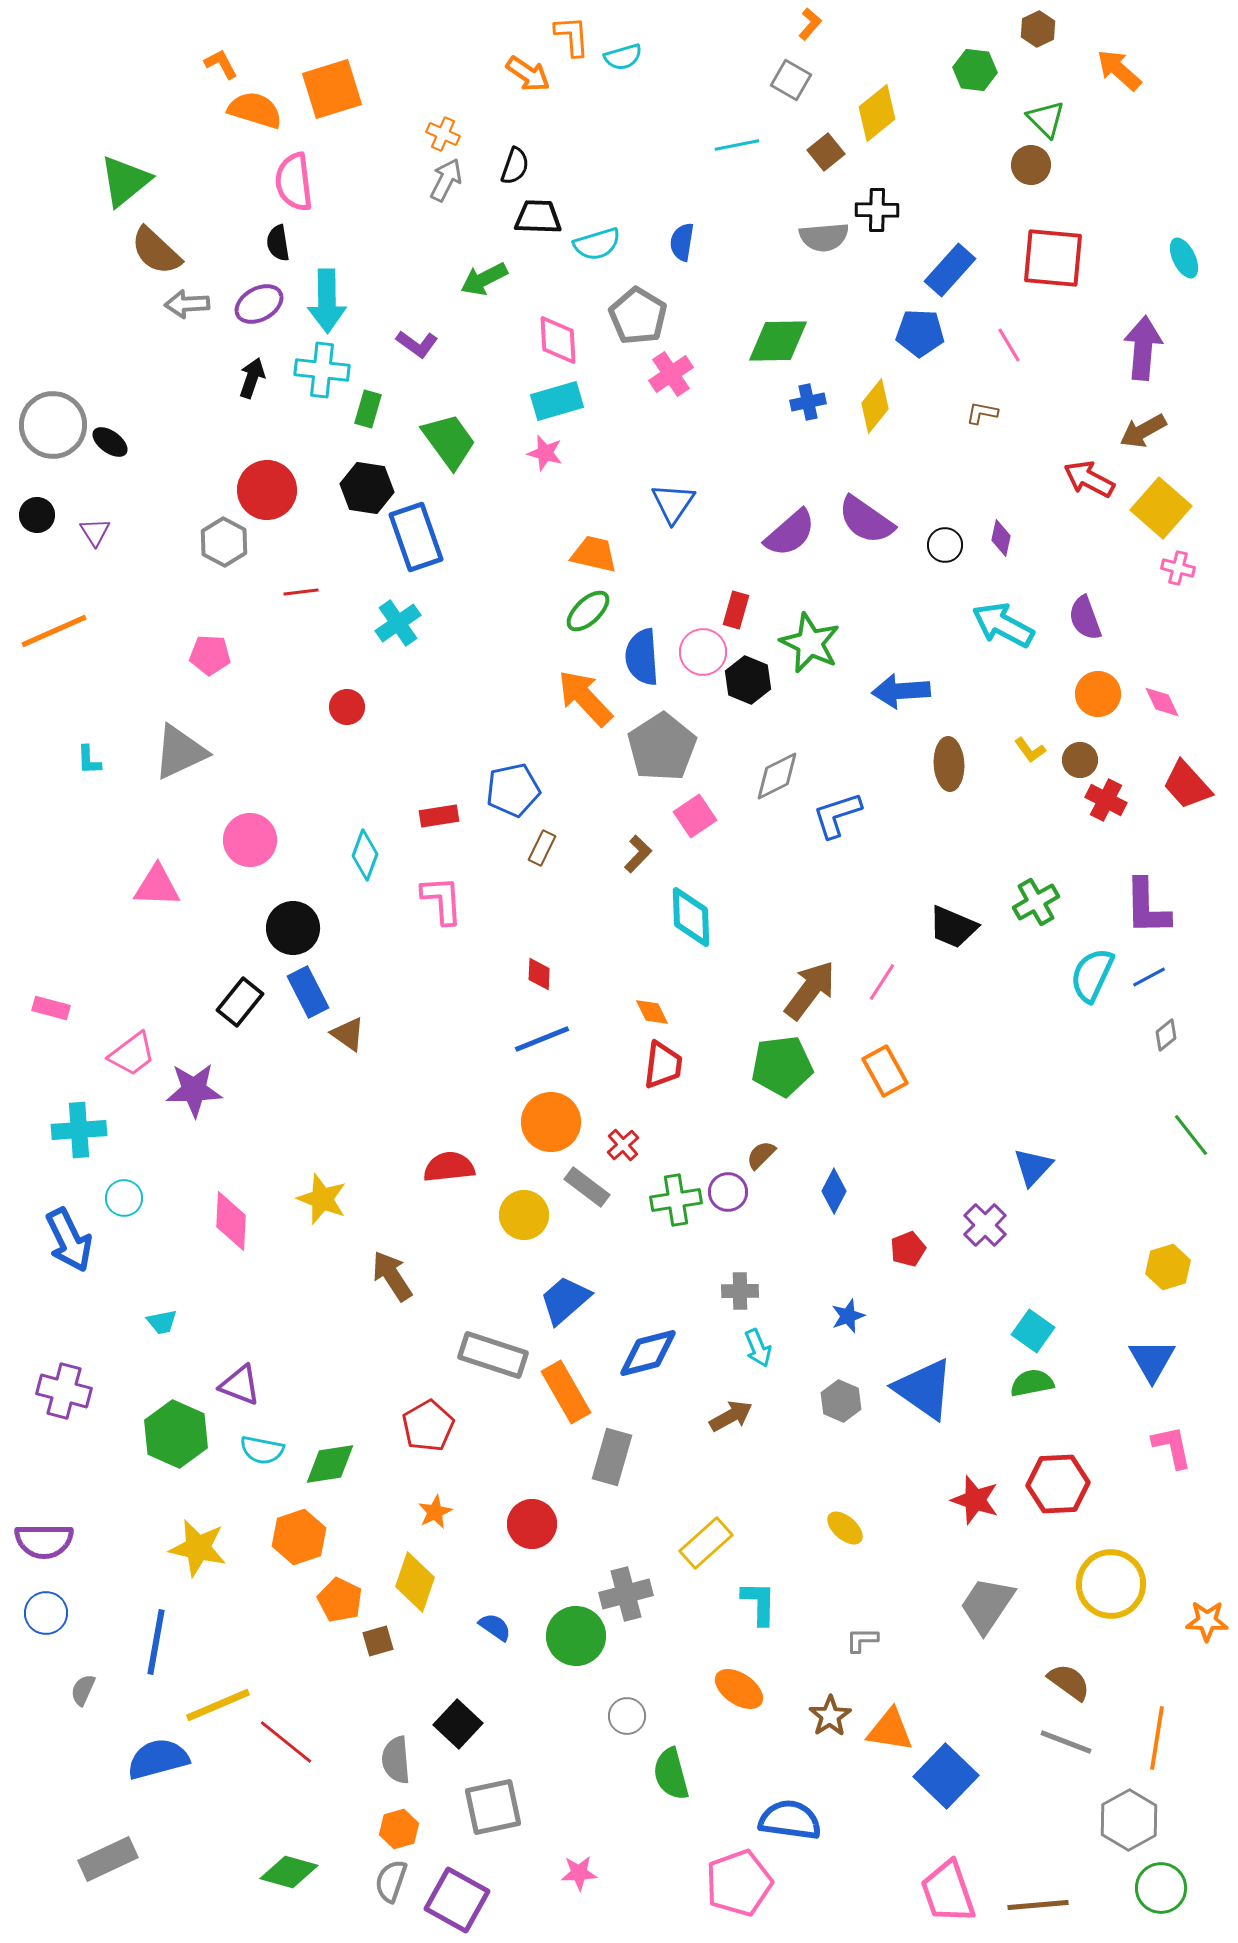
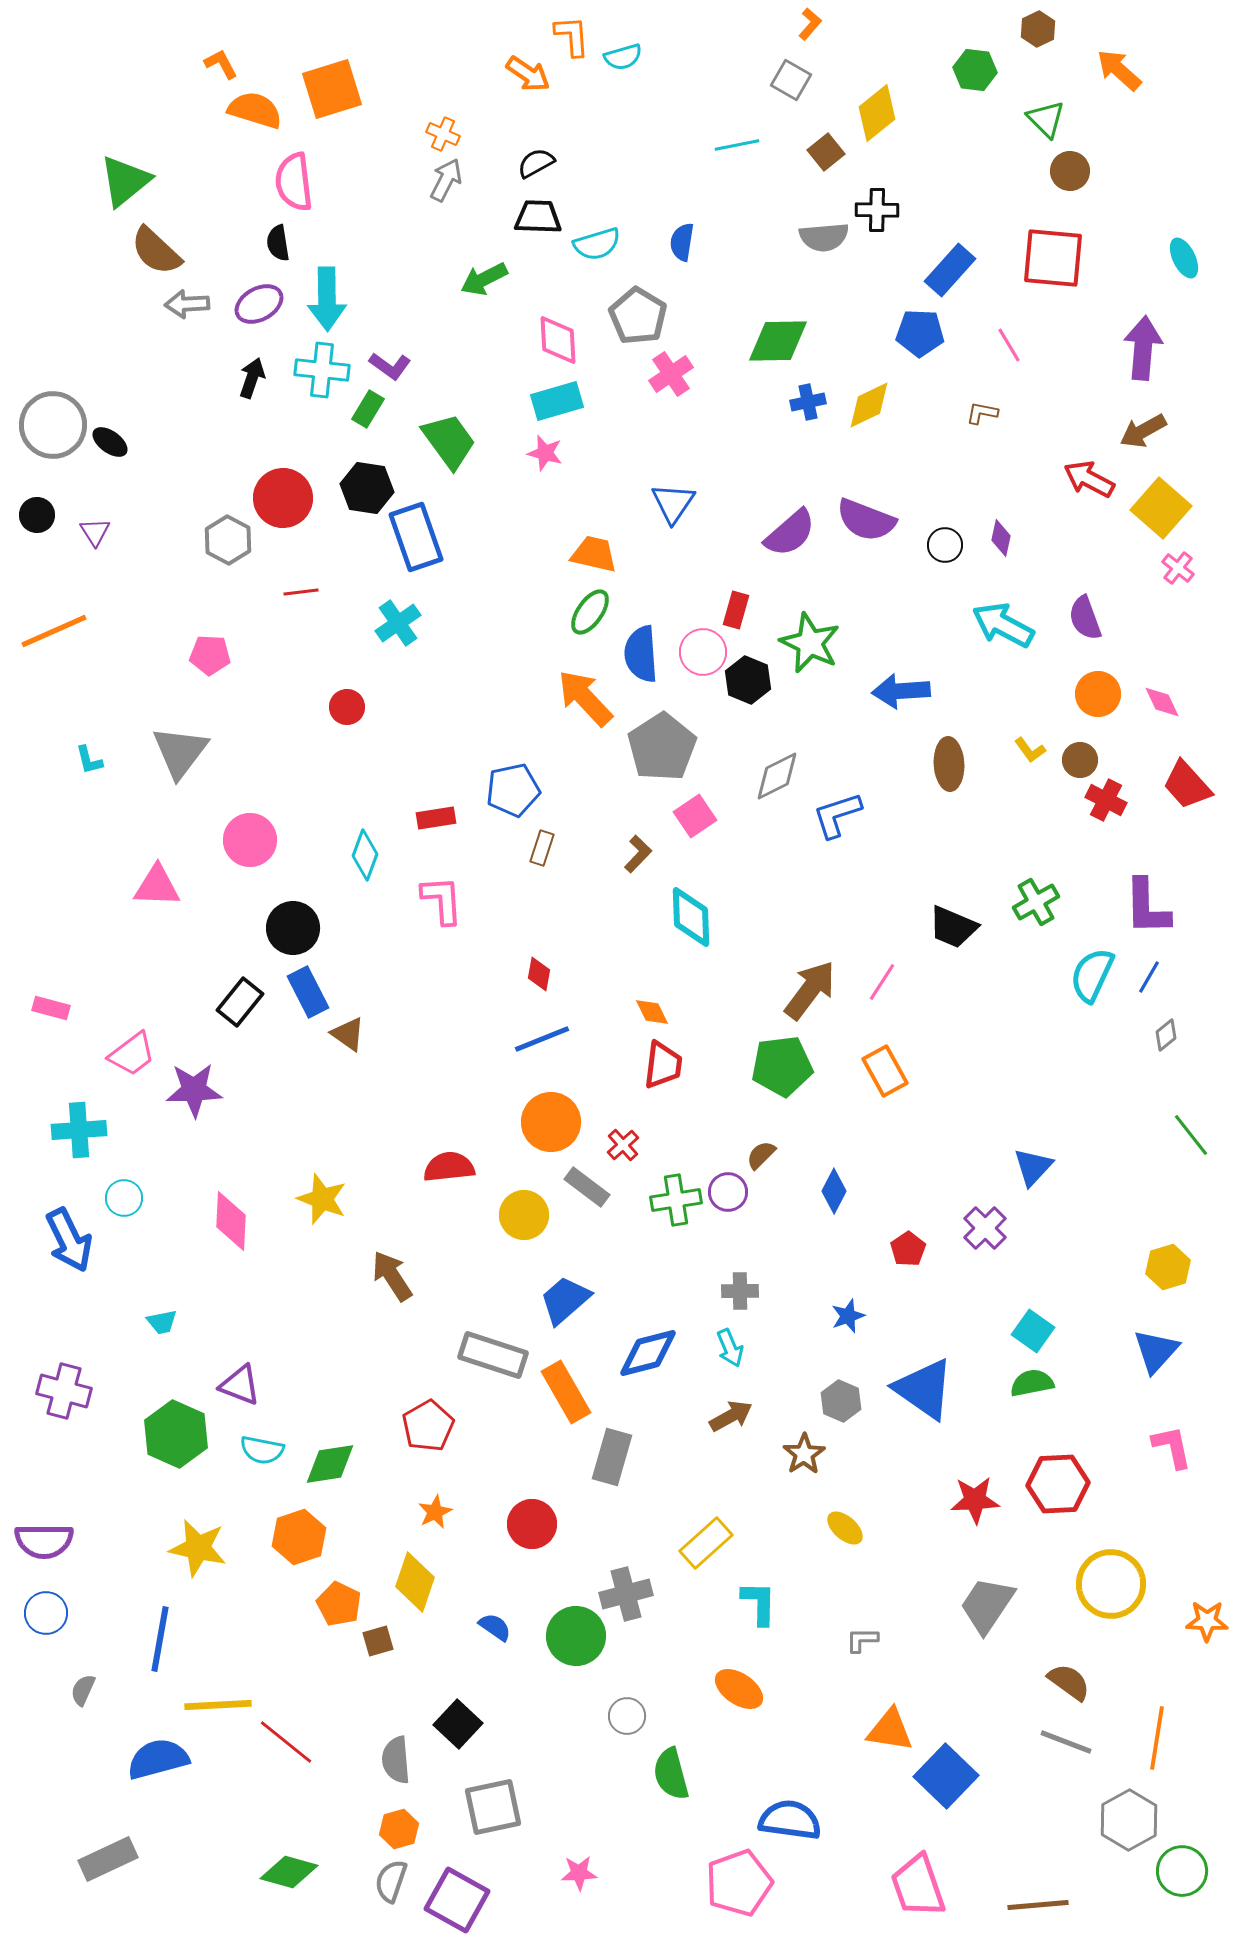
brown circle at (1031, 165): moved 39 px right, 6 px down
black semicircle at (515, 166): moved 21 px right, 3 px up; rotated 138 degrees counterclockwise
cyan arrow at (327, 301): moved 2 px up
purple L-shape at (417, 344): moved 27 px left, 22 px down
yellow diamond at (875, 406): moved 6 px left, 1 px up; rotated 26 degrees clockwise
green rectangle at (368, 409): rotated 15 degrees clockwise
red circle at (267, 490): moved 16 px right, 8 px down
purple semicircle at (866, 520): rotated 14 degrees counterclockwise
gray hexagon at (224, 542): moved 4 px right, 2 px up
pink cross at (1178, 568): rotated 24 degrees clockwise
green ellipse at (588, 611): moved 2 px right, 1 px down; rotated 12 degrees counterclockwise
blue semicircle at (642, 657): moved 1 px left, 3 px up
gray triangle at (180, 752): rotated 28 degrees counterclockwise
cyan L-shape at (89, 760): rotated 12 degrees counterclockwise
red rectangle at (439, 816): moved 3 px left, 2 px down
brown rectangle at (542, 848): rotated 8 degrees counterclockwise
red diamond at (539, 974): rotated 8 degrees clockwise
blue line at (1149, 977): rotated 32 degrees counterclockwise
purple cross at (985, 1225): moved 3 px down
red pentagon at (908, 1249): rotated 12 degrees counterclockwise
cyan arrow at (758, 1348): moved 28 px left
blue triangle at (1152, 1360): moved 4 px right, 9 px up; rotated 12 degrees clockwise
red star at (975, 1500): rotated 21 degrees counterclockwise
orange pentagon at (340, 1600): moved 1 px left, 4 px down
blue line at (156, 1642): moved 4 px right, 3 px up
yellow line at (218, 1705): rotated 20 degrees clockwise
brown star at (830, 1716): moved 26 px left, 262 px up
green circle at (1161, 1888): moved 21 px right, 17 px up
pink trapezoid at (948, 1892): moved 30 px left, 6 px up
